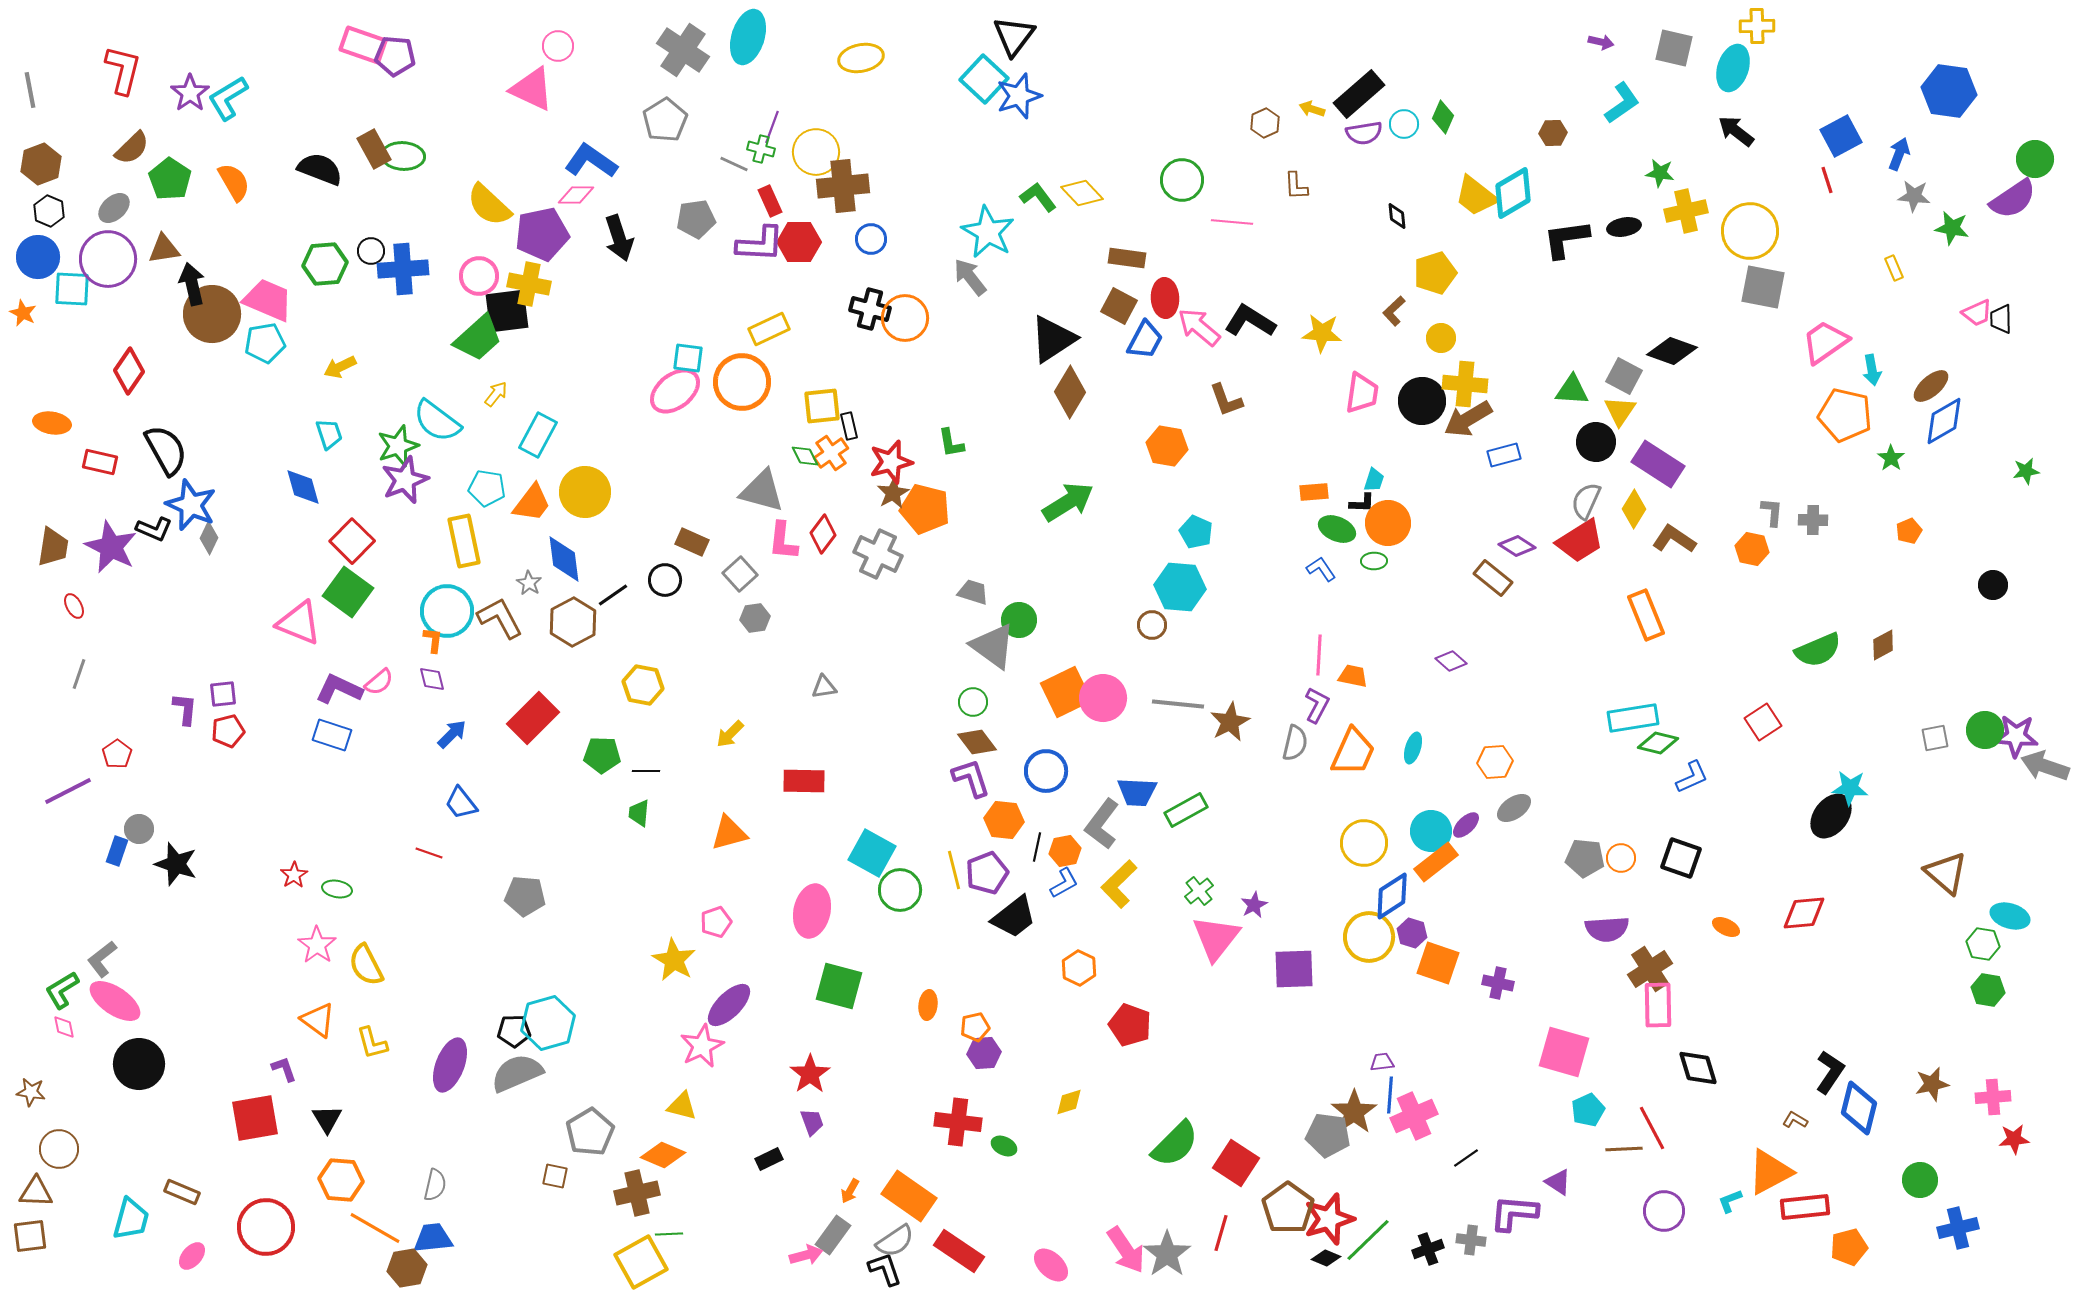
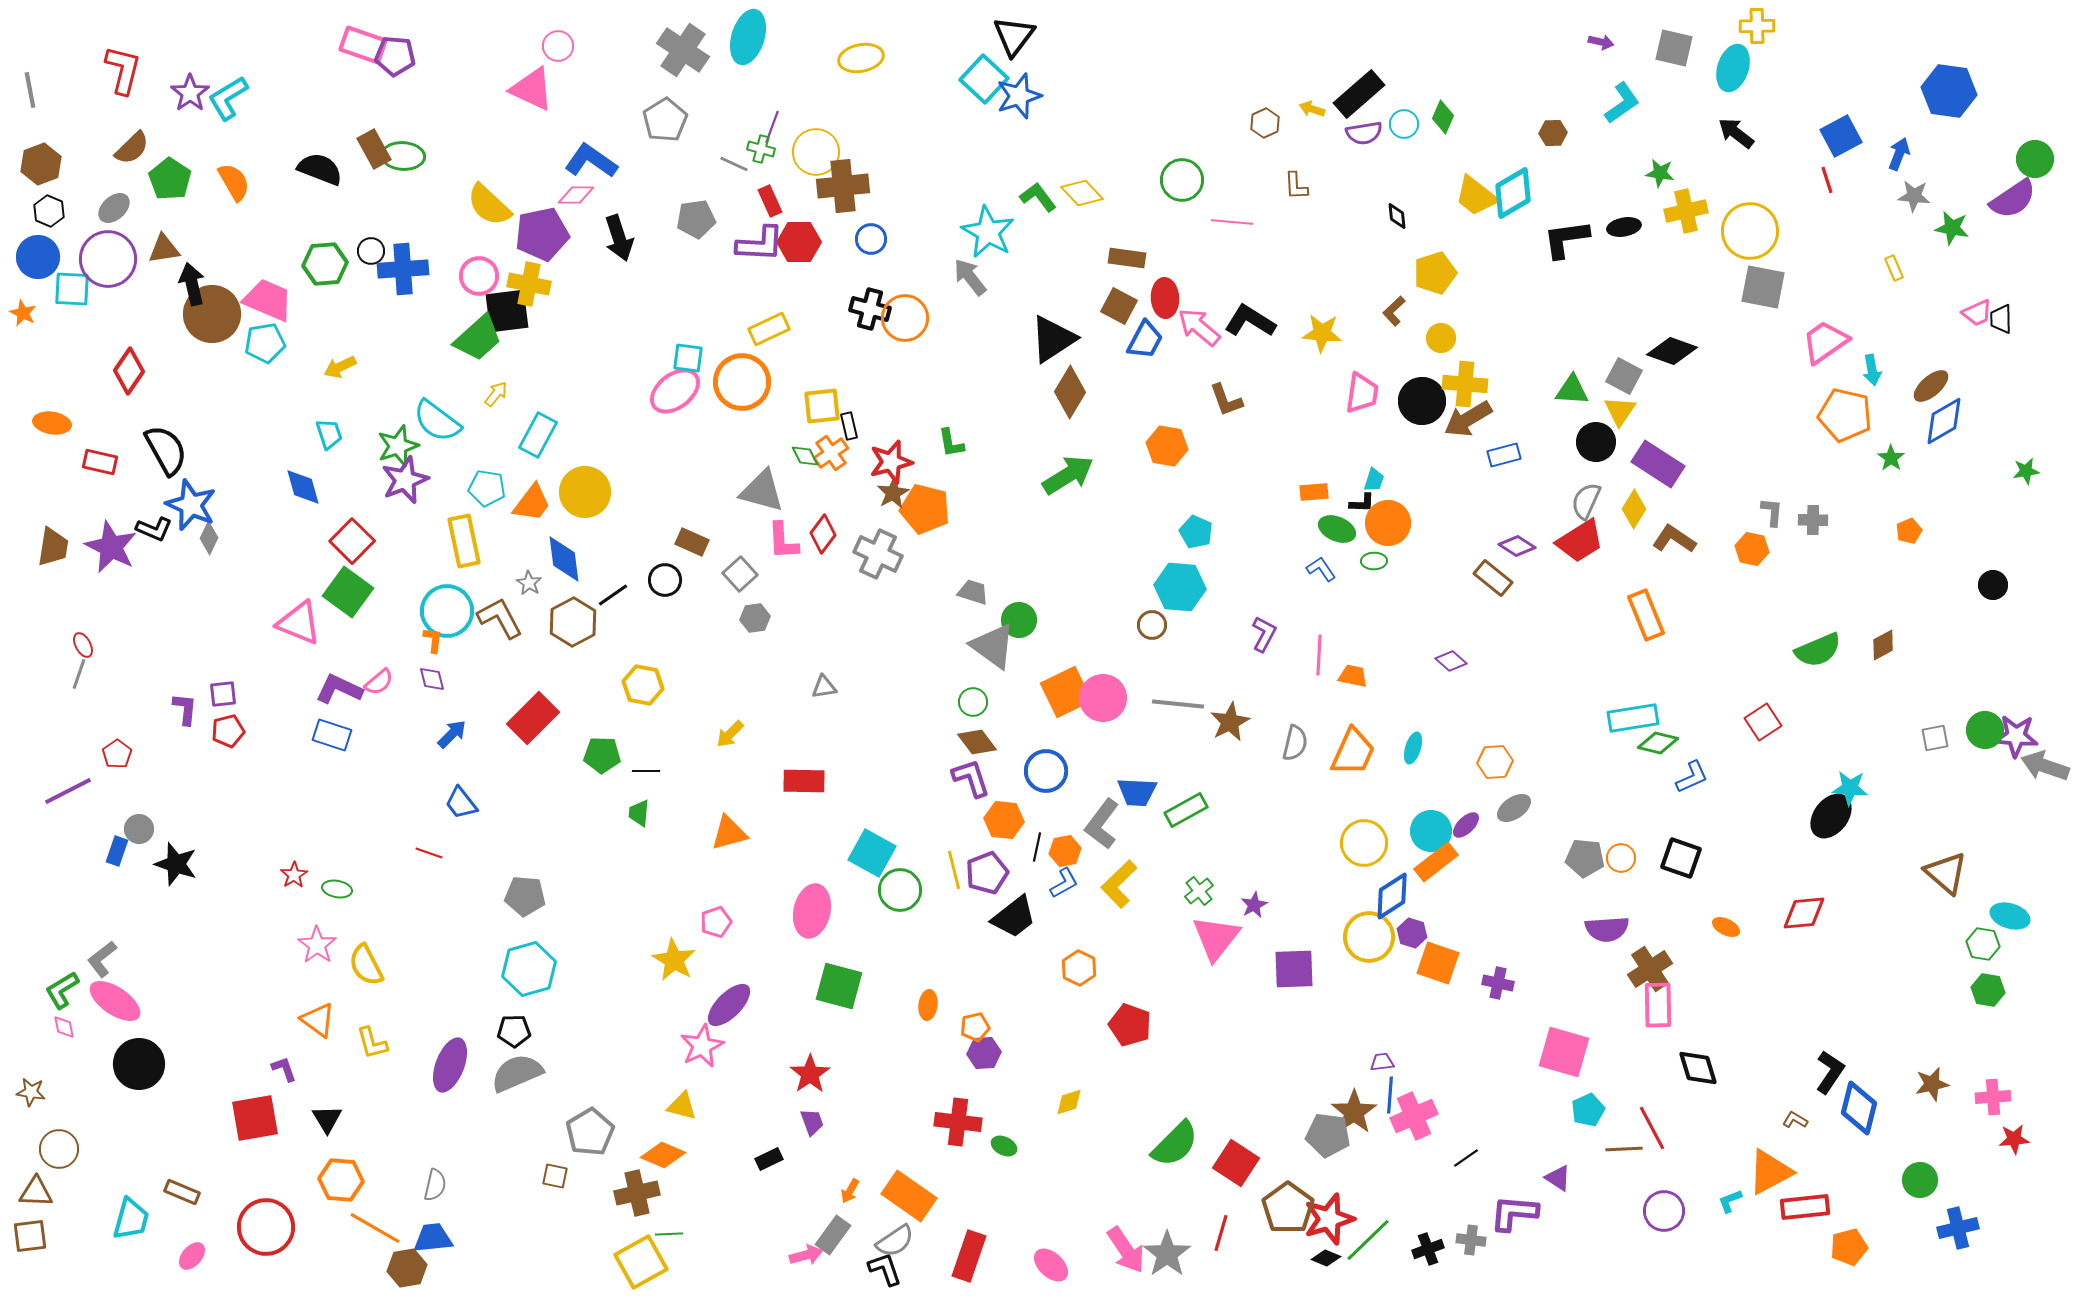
black arrow at (1736, 131): moved 2 px down
green arrow at (1068, 502): moved 27 px up
pink L-shape at (783, 541): rotated 9 degrees counterclockwise
red ellipse at (74, 606): moved 9 px right, 39 px down
purple L-shape at (1317, 705): moved 53 px left, 71 px up
cyan hexagon at (548, 1023): moved 19 px left, 54 px up
purple triangle at (1558, 1182): moved 4 px up
red rectangle at (959, 1251): moved 10 px right, 5 px down; rotated 75 degrees clockwise
